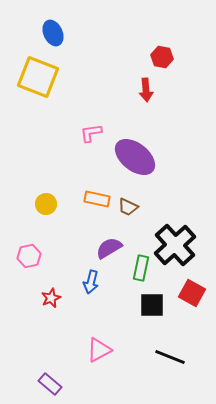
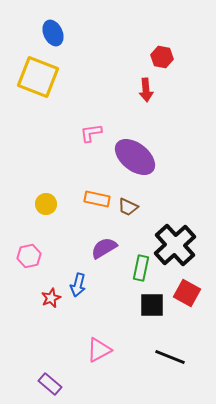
purple semicircle: moved 5 px left
blue arrow: moved 13 px left, 3 px down
red square: moved 5 px left
